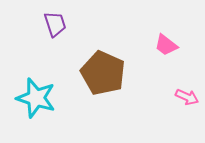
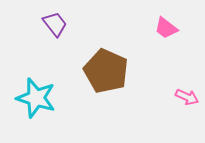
purple trapezoid: rotated 20 degrees counterclockwise
pink trapezoid: moved 17 px up
brown pentagon: moved 3 px right, 2 px up
